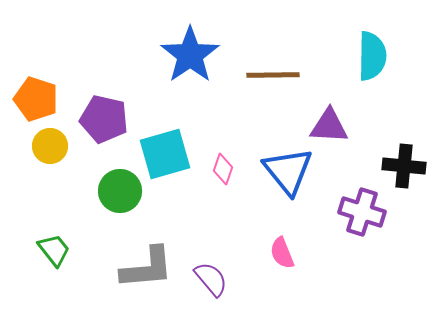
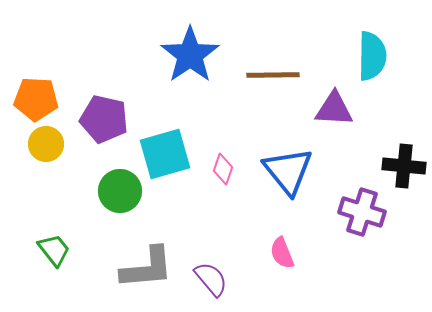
orange pentagon: rotated 15 degrees counterclockwise
purple triangle: moved 5 px right, 17 px up
yellow circle: moved 4 px left, 2 px up
